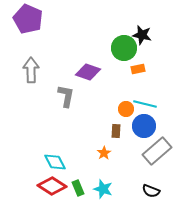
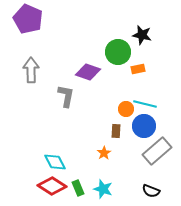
green circle: moved 6 px left, 4 px down
